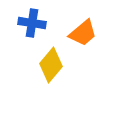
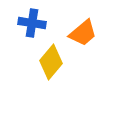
yellow diamond: moved 3 px up
